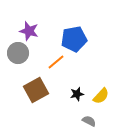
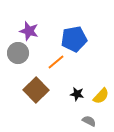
brown square: rotated 15 degrees counterclockwise
black star: rotated 24 degrees clockwise
